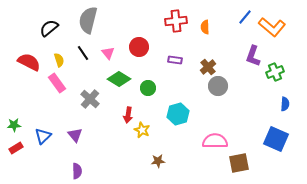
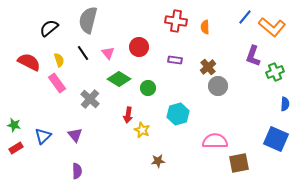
red cross: rotated 15 degrees clockwise
green star: rotated 16 degrees clockwise
